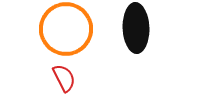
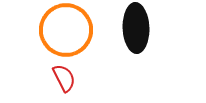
orange circle: moved 1 px down
